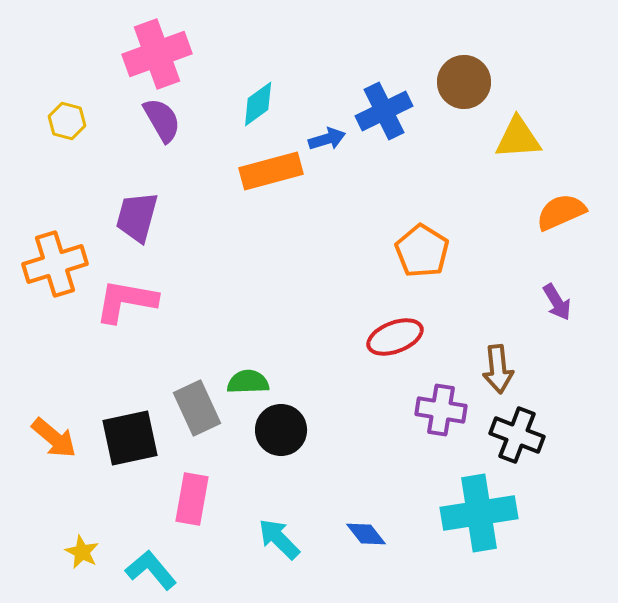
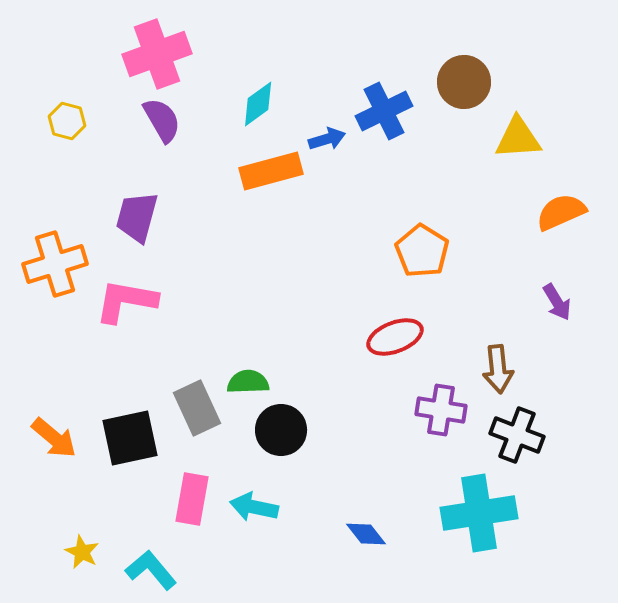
cyan arrow: moved 25 px left, 32 px up; rotated 33 degrees counterclockwise
